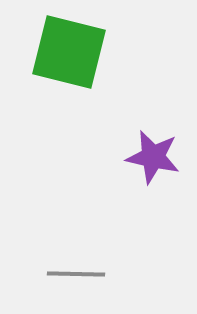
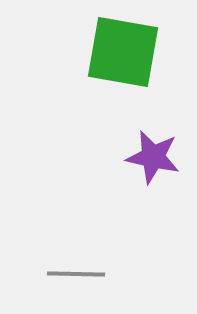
green square: moved 54 px right; rotated 4 degrees counterclockwise
